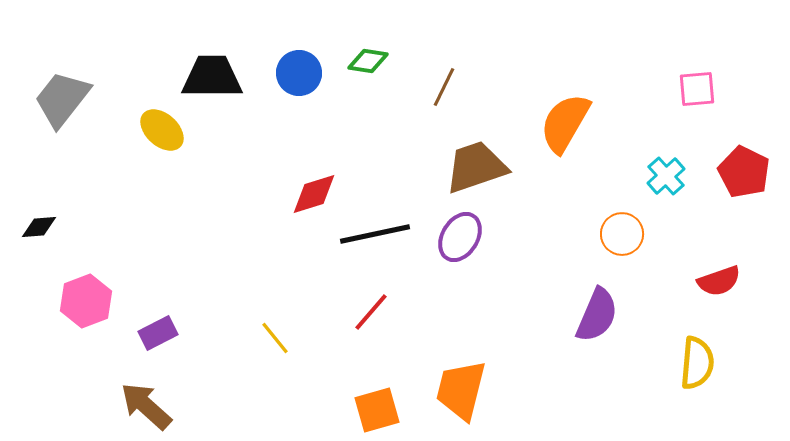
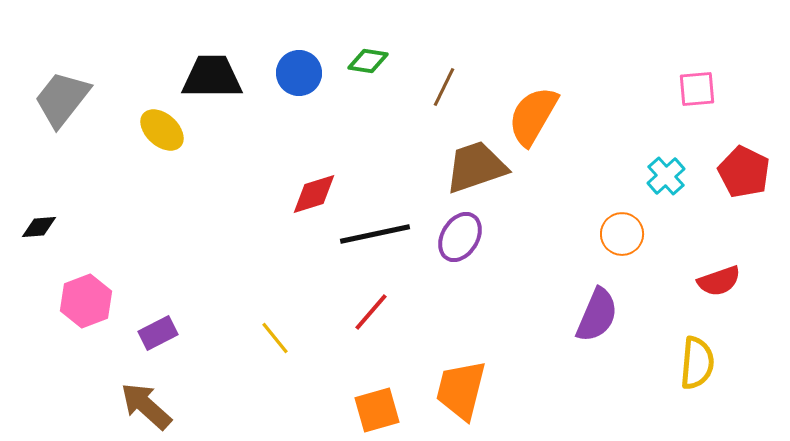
orange semicircle: moved 32 px left, 7 px up
